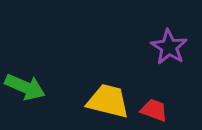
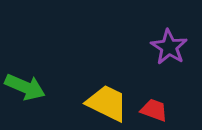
yellow trapezoid: moved 1 px left, 2 px down; rotated 12 degrees clockwise
